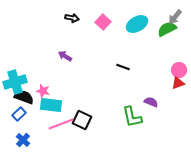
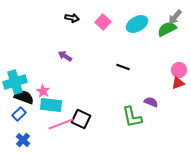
pink star: rotated 16 degrees clockwise
black square: moved 1 px left, 1 px up
